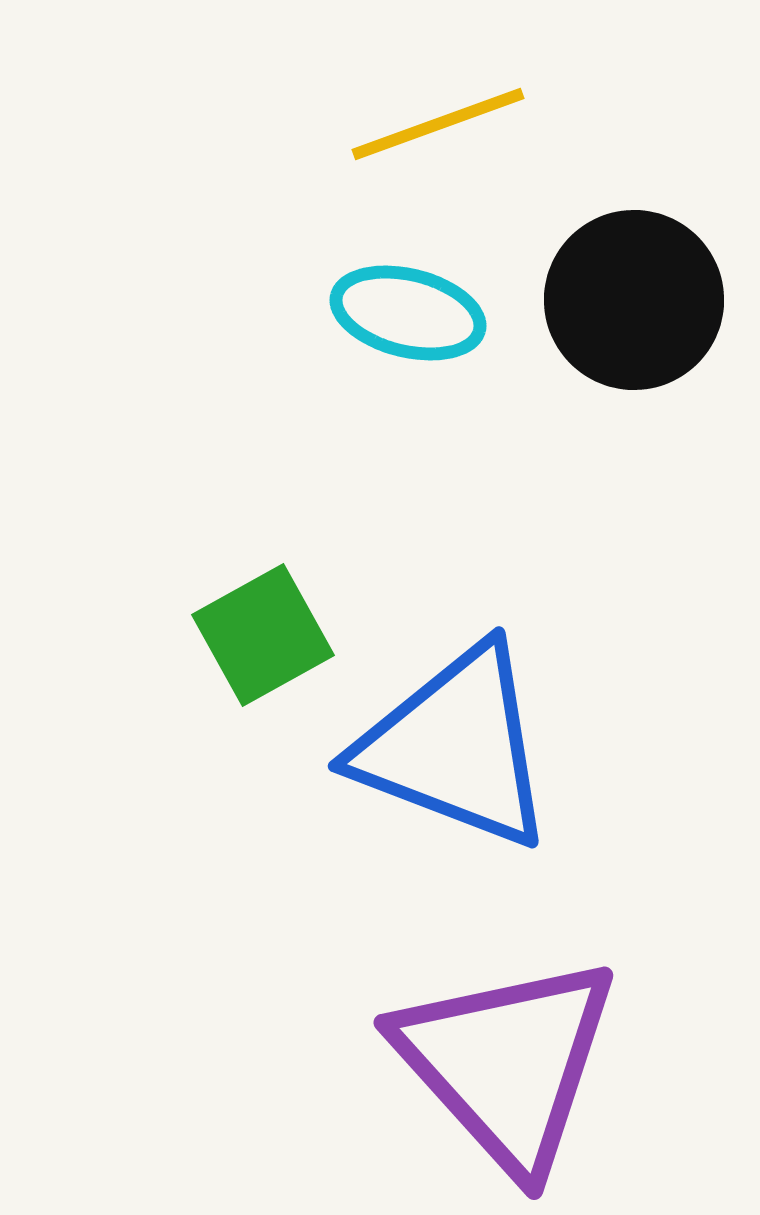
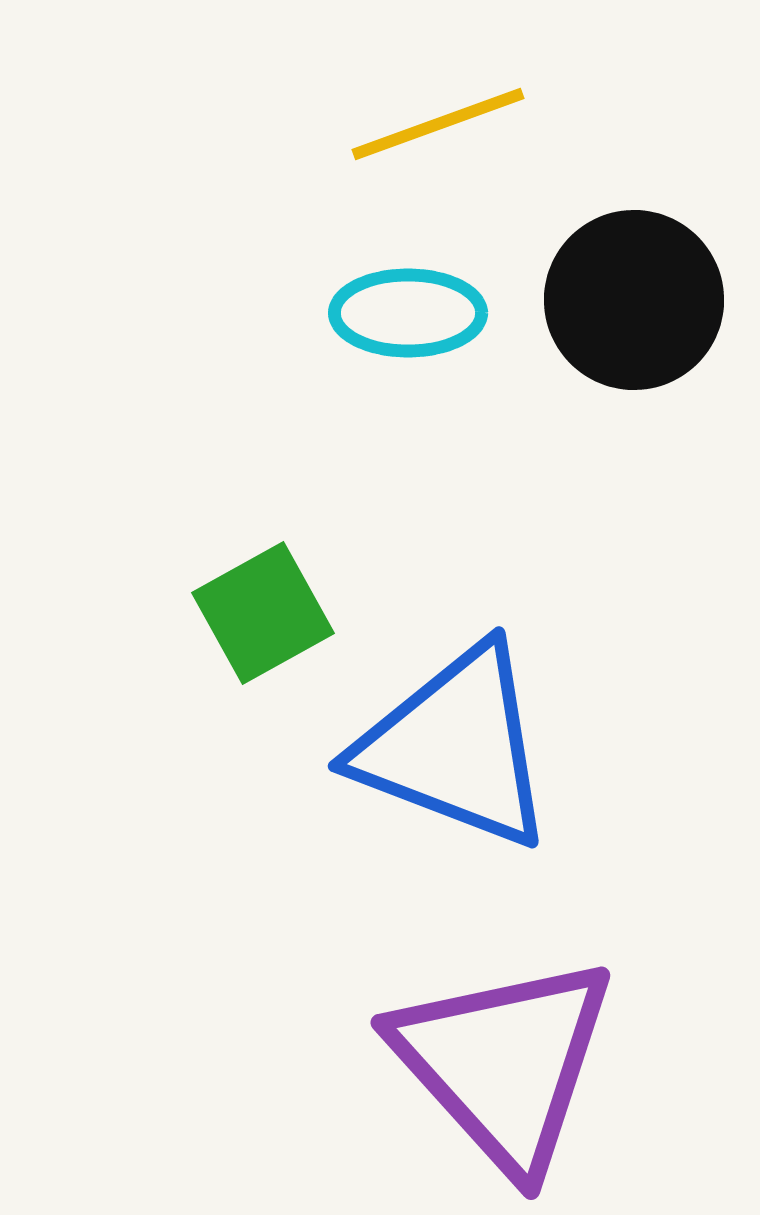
cyan ellipse: rotated 14 degrees counterclockwise
green square: moved 22 px up
purple triangle: moved 3 px left
